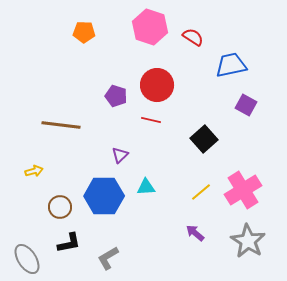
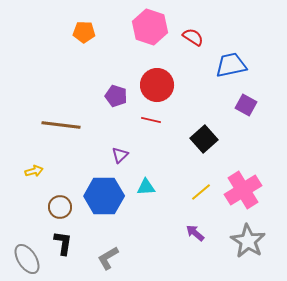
black L-shape: moved 6 px left; rotated 70 degrees counterclockwise
